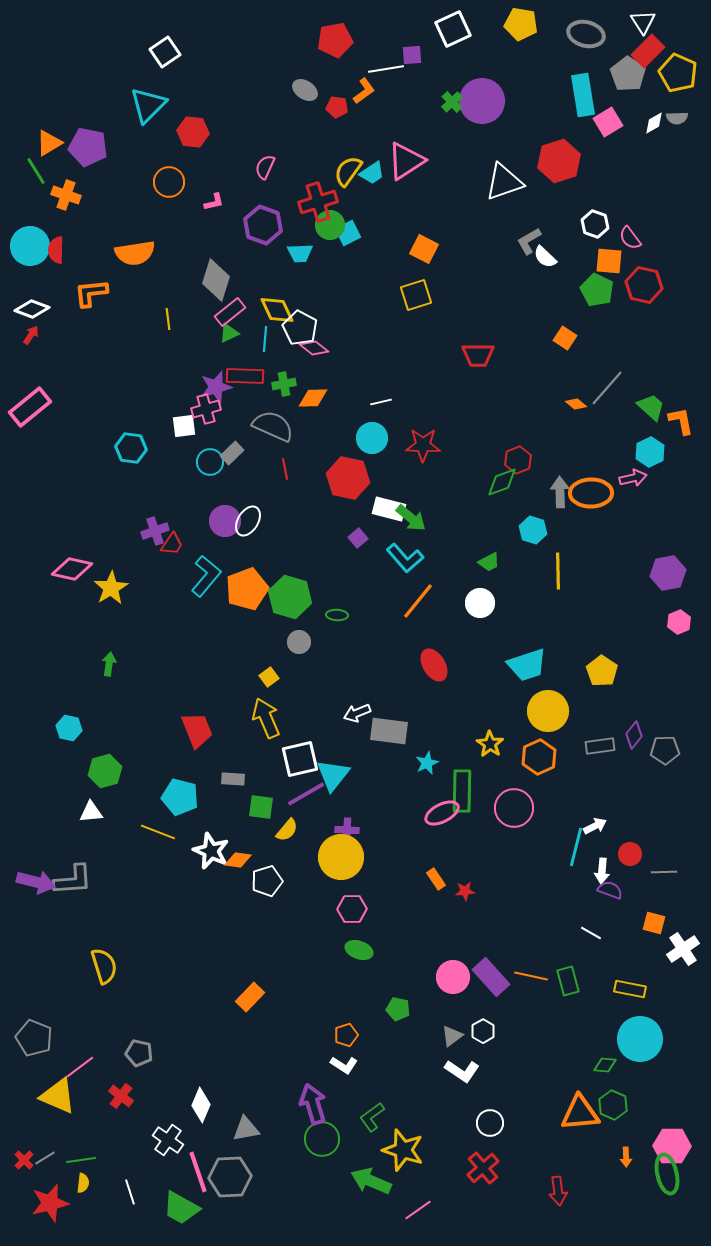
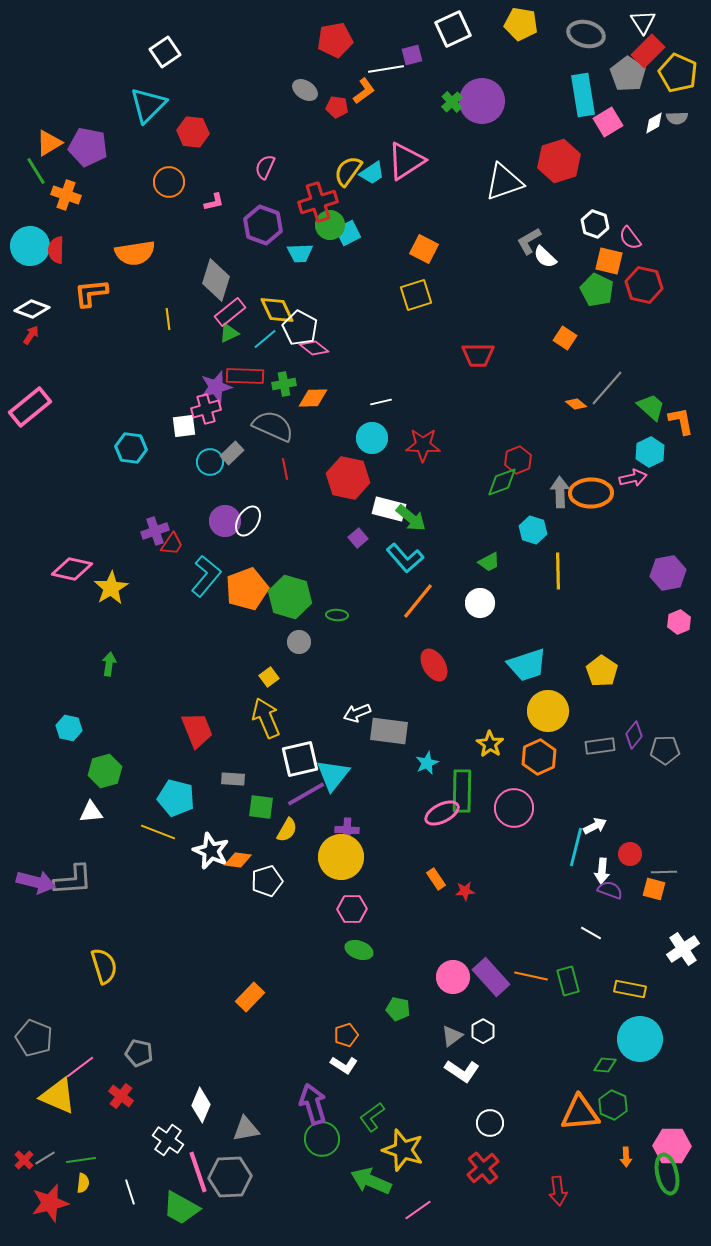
purple square at (412, 55): rotated 10 degrees counterclockwise
orange square at (609, 261): rotated 8 degrees clockwise
cyan line at (265, 339): rotated 45 degrees clockwise
cyan pentagon at (180, 797): moved 4 px left, 1 px down
yellow semicircle at (287, 830): rotated 10 degrees counterclockwise
orange square at (654, 923): moved 34 px up
